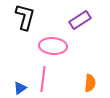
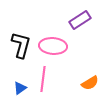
black L-shape: moved 4 px left, 28 px down
orange semicircle: rotated 54 degrees clockwise
